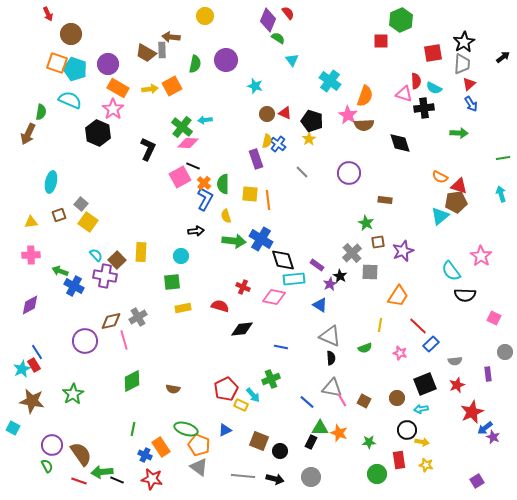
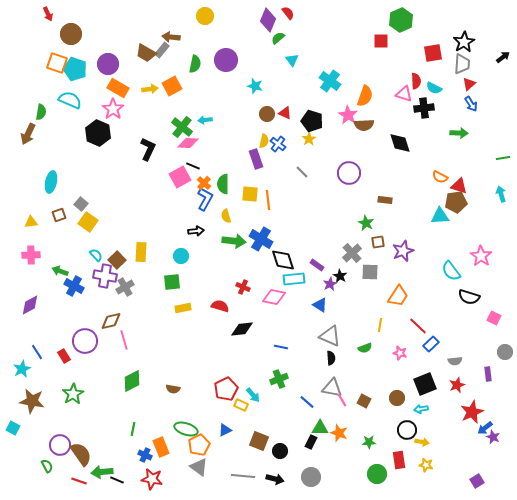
green semicircle at (278, 38): rotated 72 degrees counterclockwise
gray rectangle at (162, 50): rotated 42 degrees clockwise
yellow semicircle at (267, 141): moved 3 px left
cyan triangle at (440, 216): rotated 36 degrees clockwise
black semicircle at (465, 295): moved 4 px right, 2 px down; rotated 15 degrees clockwise
gray cross at (138, 317): moved 13 px left, 30 px up
red rectangle at (34, 365): moved 30 px right, 9 px up
green cross at (271, 379): moved 8 px right
purple circle at (52, 445): moved 8 px right
orange pentagon at (199, 445): rotated 25 degrees clockwise
orange rectangle at (161, 447): rotated 12 degrees clockwise
